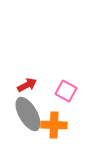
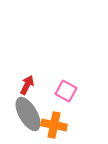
red arrow: rotated 36 degrees counterclockwise
orange cross: rotated 10 degrees clockwise
